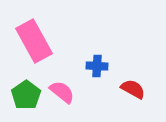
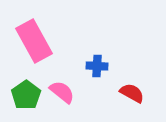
red semicircle: moved 1 px left, 4 px down
